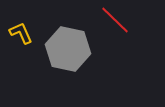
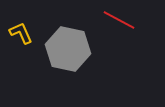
red line: moved 4 px right; rotated 16 degrees counterclockwise
